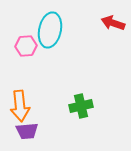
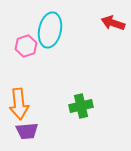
pink hexagon: rotated 15 degrees counterclockwise
orange arrow: moved 1 px left, 2 px up
